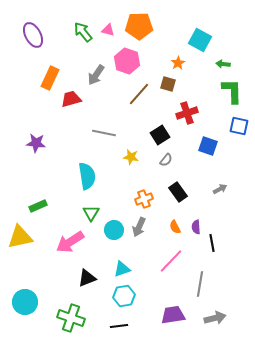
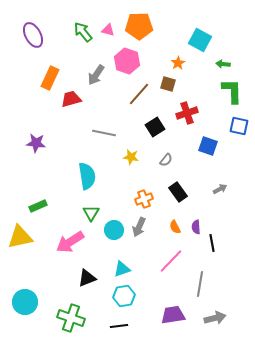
black square at (160, 135): moved 5 px left, 8 px up
